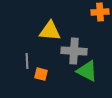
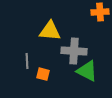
orange square: moved 2 px right
